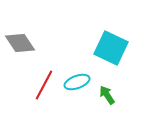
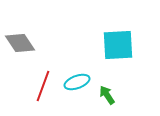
cyan square: moved 7 px right, 3 px up; rotated 28 degrees counterclockwise
red line: moved 1 px left, 1 px down; rotated 8 degrees counterclockwise
